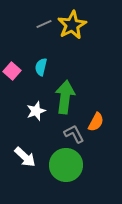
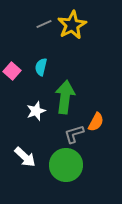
gray L-shape: rotated 80 degrees counterclockwise
